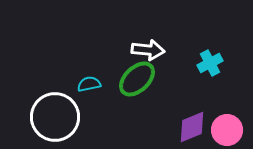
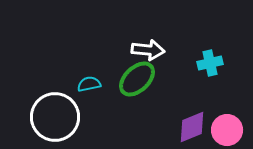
cyan cross: rotated 15 degrees clockwise
